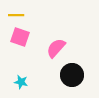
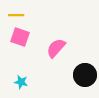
black circle: moved 13 px right
